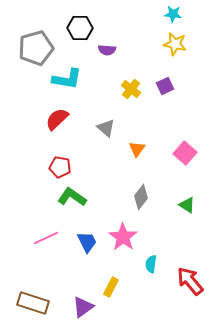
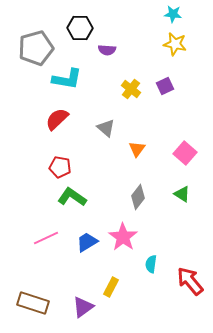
gray diamond: moved 3 px left
green triangle: moved 5 px left, 11 px up
blue trapezoid: rotated 95 degrees counterclockwise
